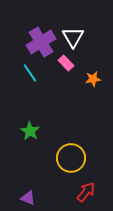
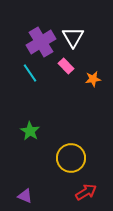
pink rectangle: moved 3 px down
red arrow: rotated 20 degrees clockwise
purple triangle: moved 3 px left, 2 px up
